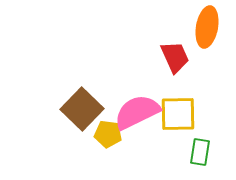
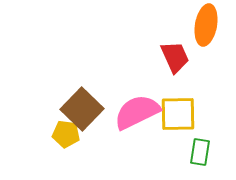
orange ellipse: moved 1 px left, 2 px up
yellow pentagon: moved 42 px left
